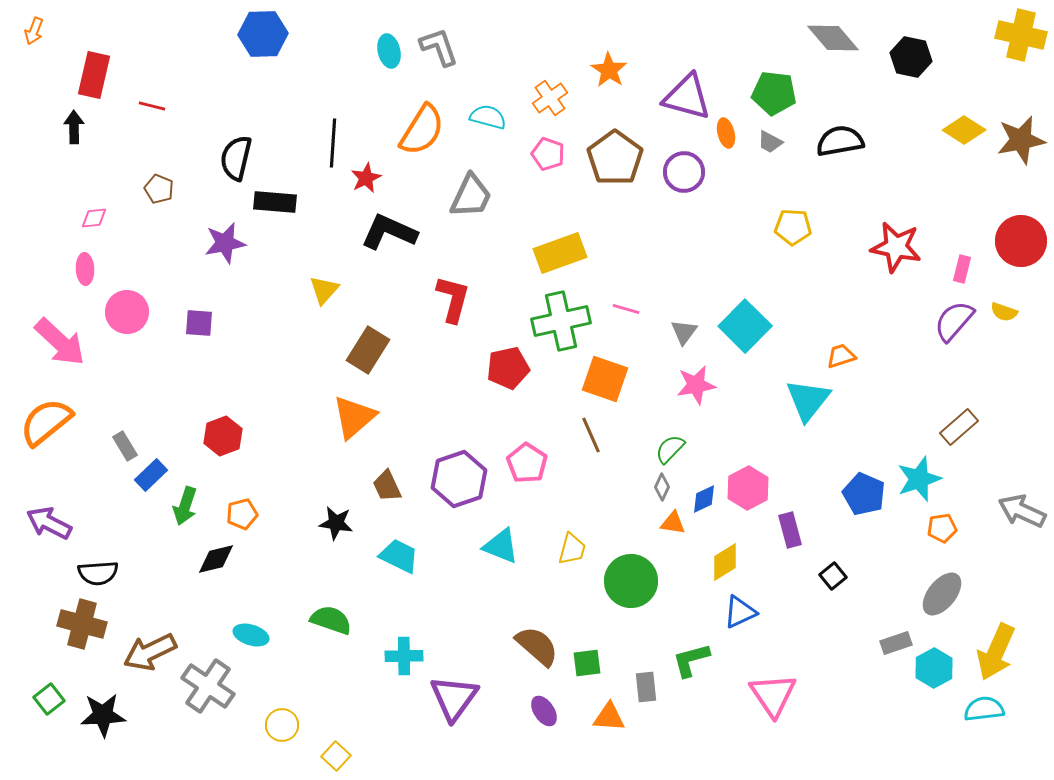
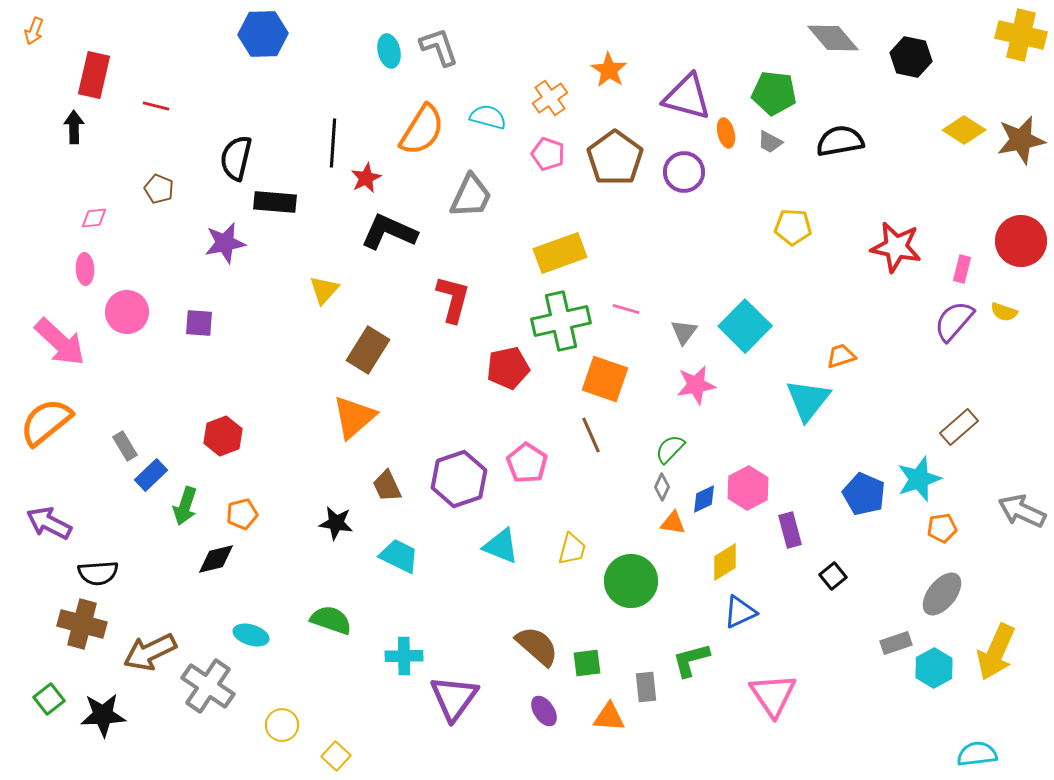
red line at (152, 106): moved 4 px right
cyan semicircle at (984, 709): moved 7 px left, 45 px down
